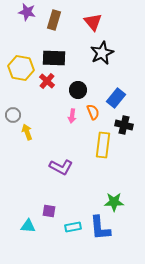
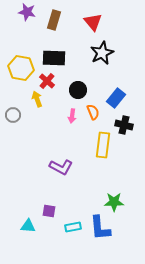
yellow arrow: moved 10 px right, 33 px up
